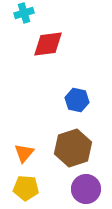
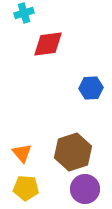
blue hexagon: moved 14 px right, 12 px up; rotated 15 degrees counterclockwise
brown hexagon: moved 4 px down
orange triangle: moved 2 px left; rotated 20 degrees counterclockwise
purple circle: moved 1 px left
